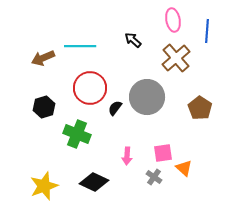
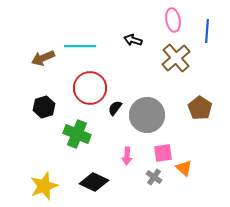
black arrow: rotated 24 degrees counterclockwise
gray circle: moved 18 px down
